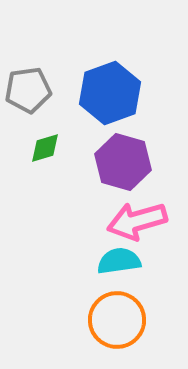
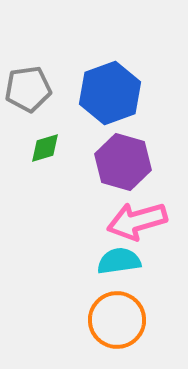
gray pentagon: moved 1 px up
